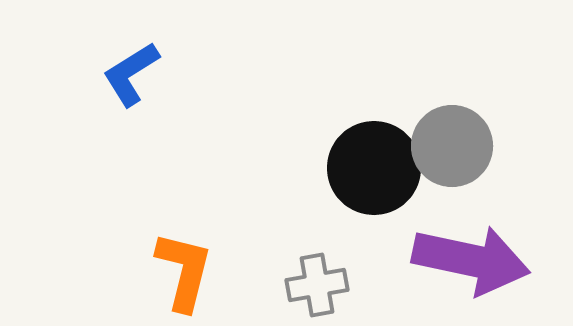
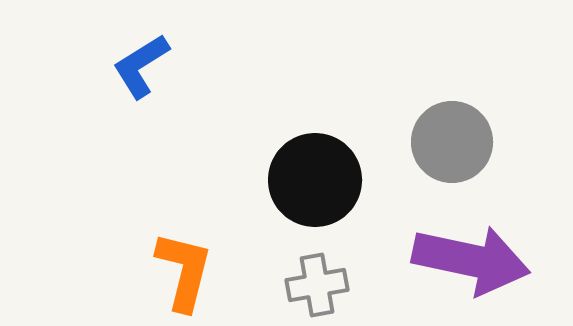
blue L-shape: moved 10 px right, 8 px up
gray circle: moved 4 px up
black circle: moved 59 px left, 12 px down
